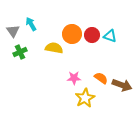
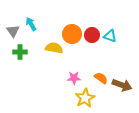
green cross: rotated 24 degrees clockwise
